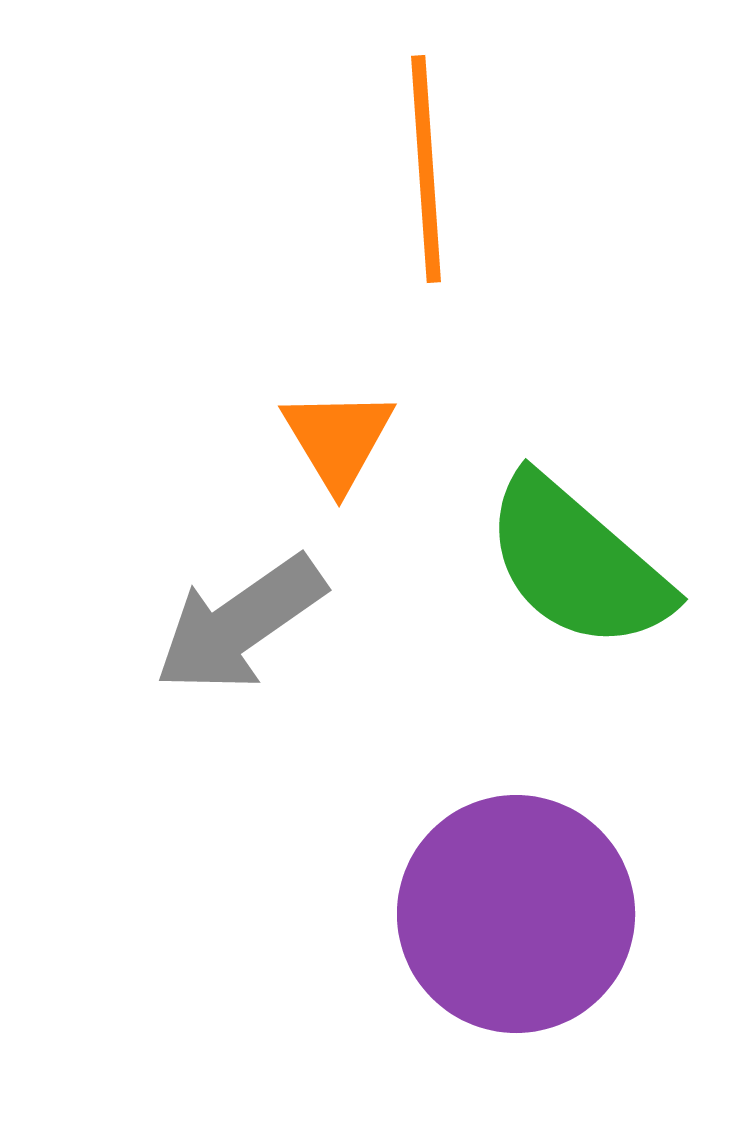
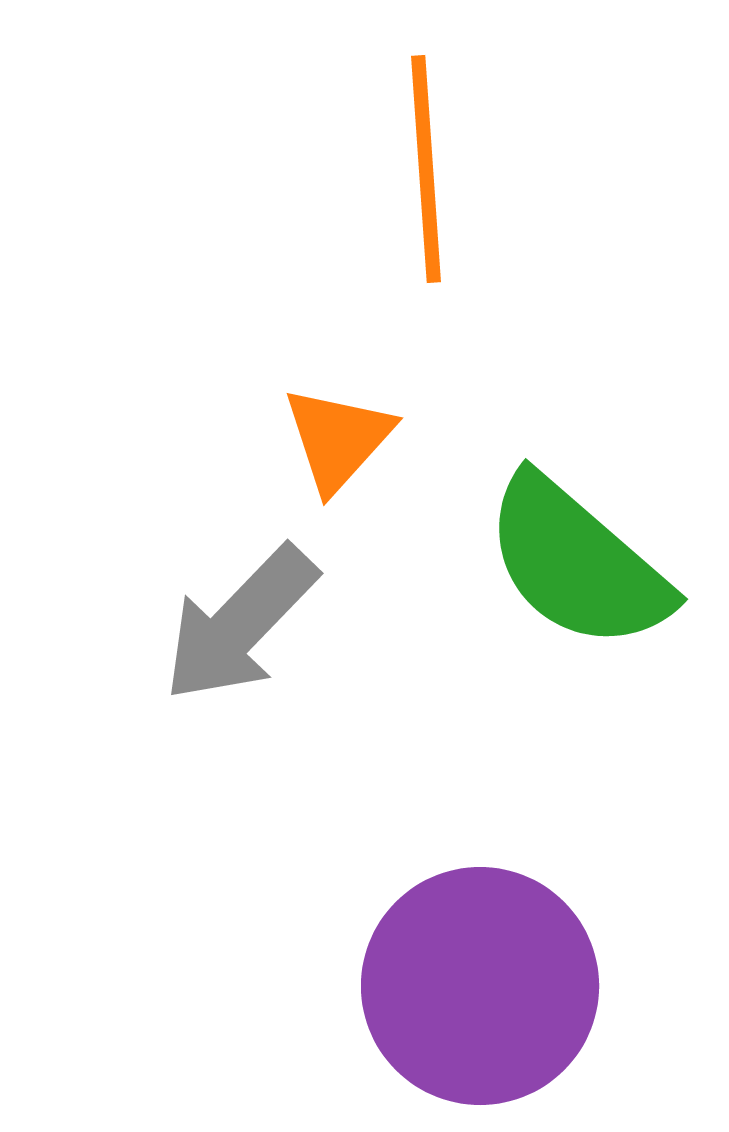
orange triangle: rotated 13 degrees clockwise
gray arrow: rotated 11 degrees counterclockwise
purple circle: moved 36 px left, 72 px down
